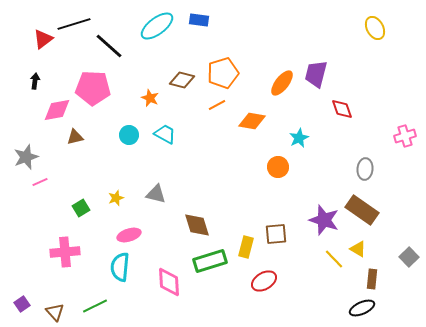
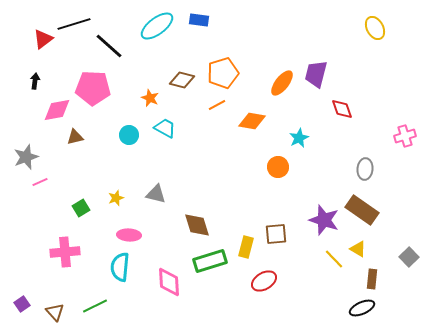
cyan trapezoid at (165, 134): moved 6 px up
pink ellipse at (129, 235): rotated 20 degrees clockwise
